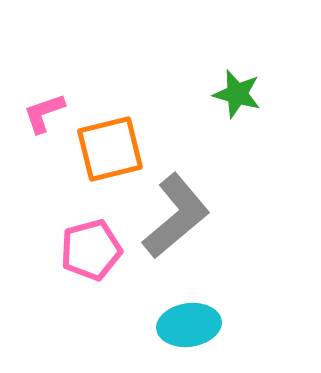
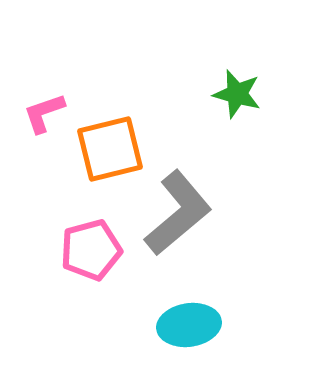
gray L-shape: moved 2 px right, 3 px up
